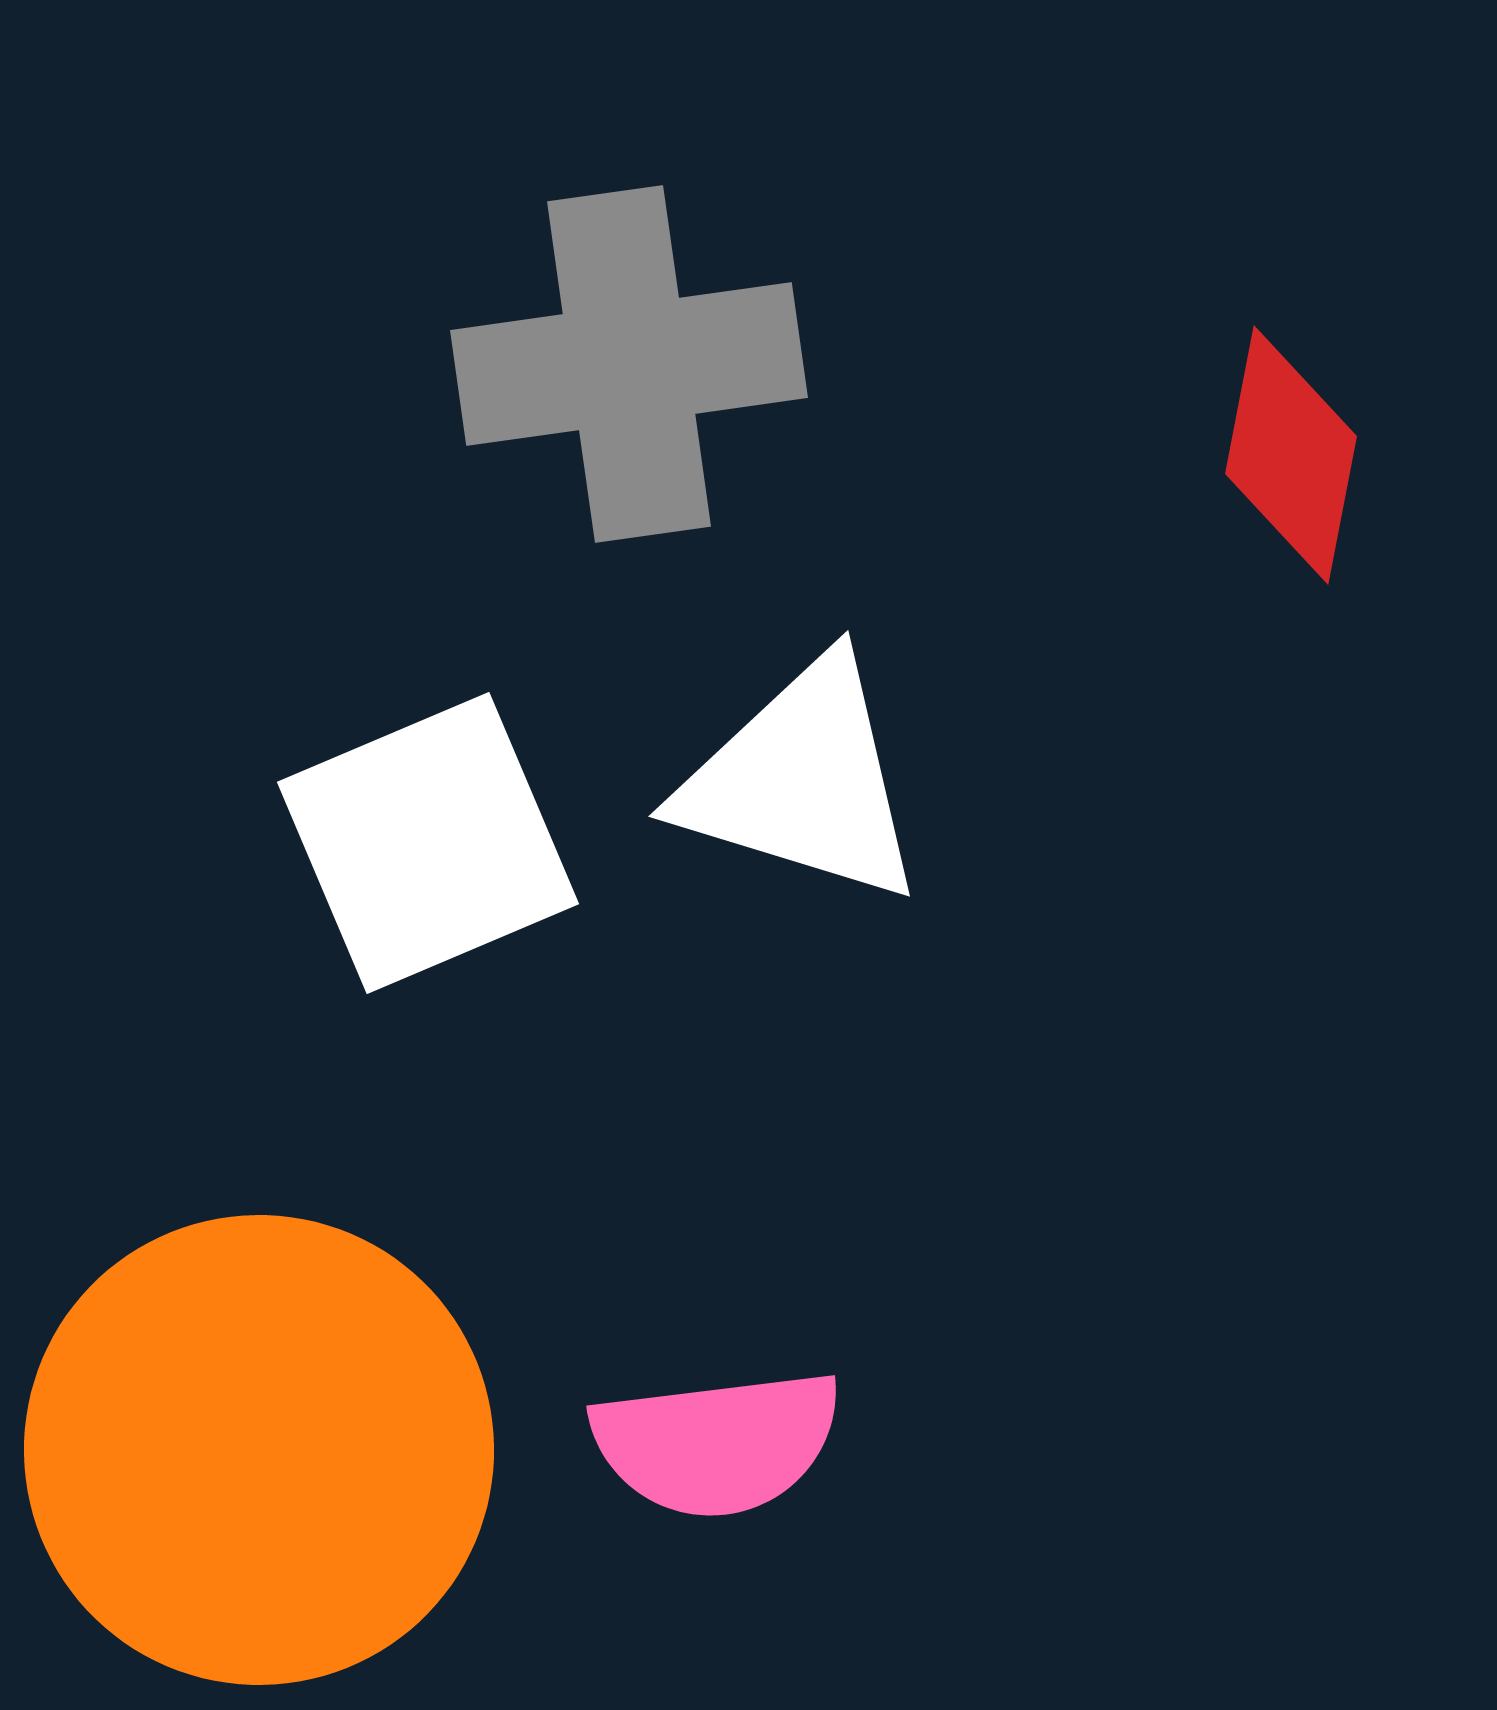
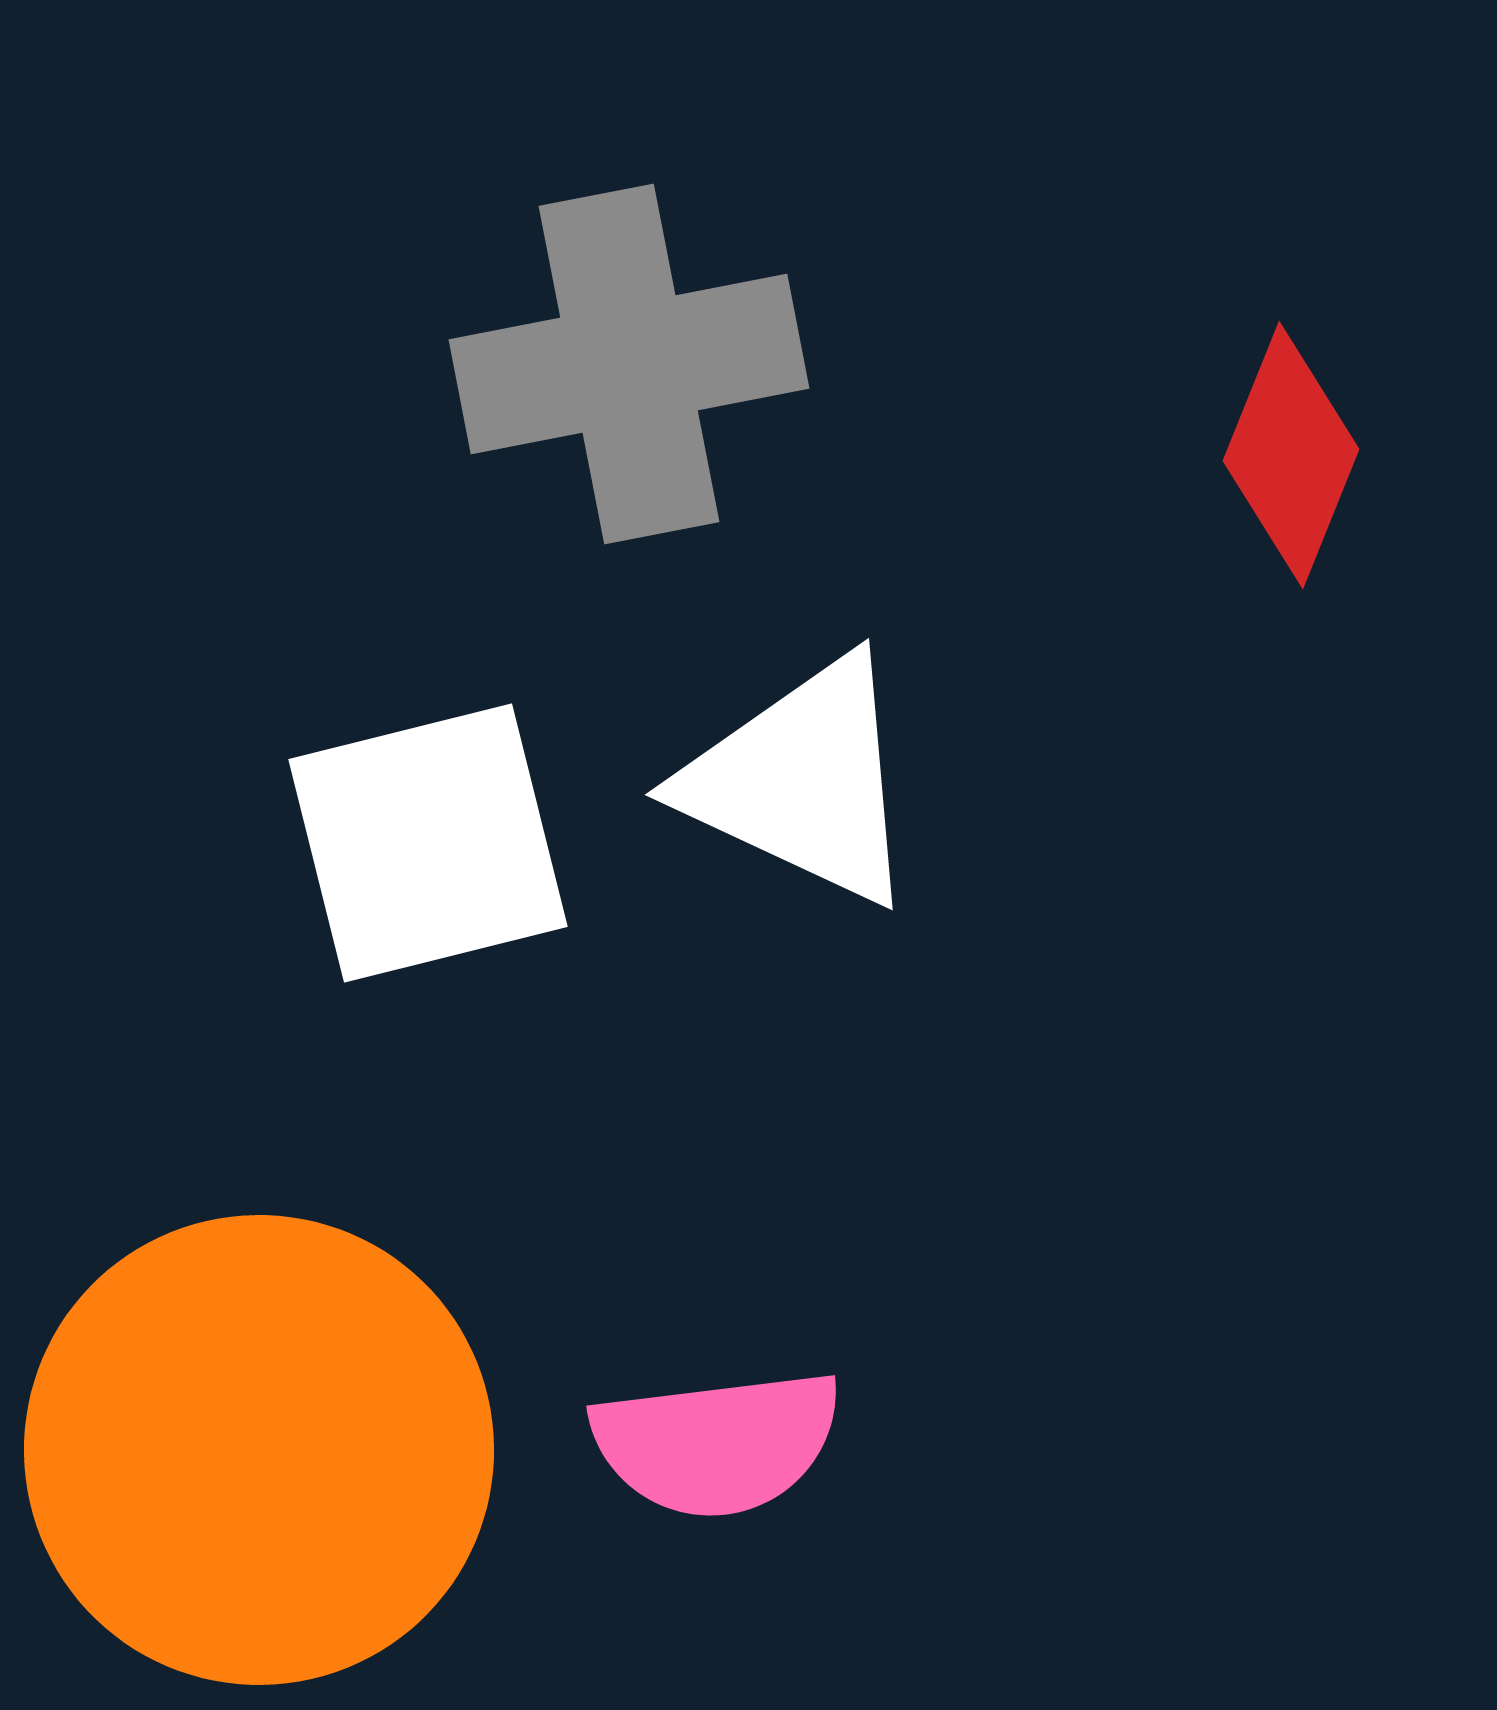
gray cross: rotated 3 degrees counterclockwise
red diamond: rotated 11 degrees clockwise
white triangle: rotated 8 degrees clockwise
white square: rotated 9 degrees clockwise
